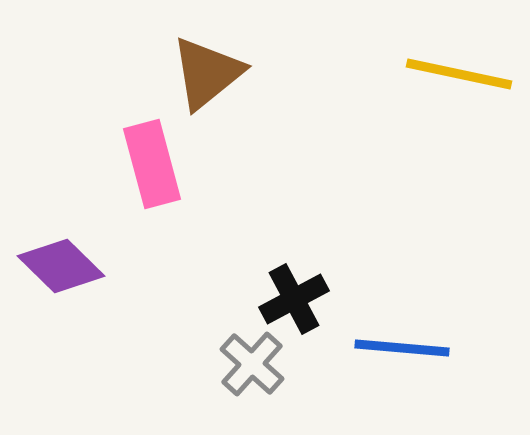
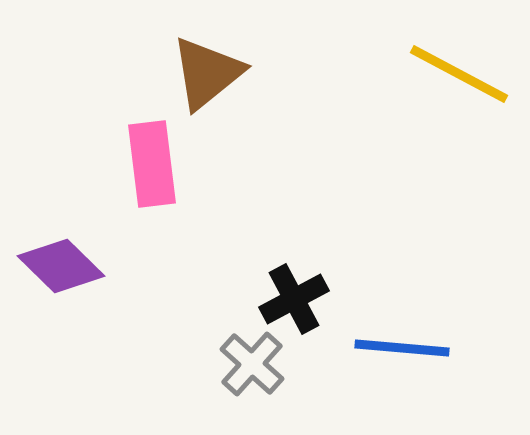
yellow line: rotated 16 degrees clockwise
pink rectangle: rotated 8 degrees clockwise
